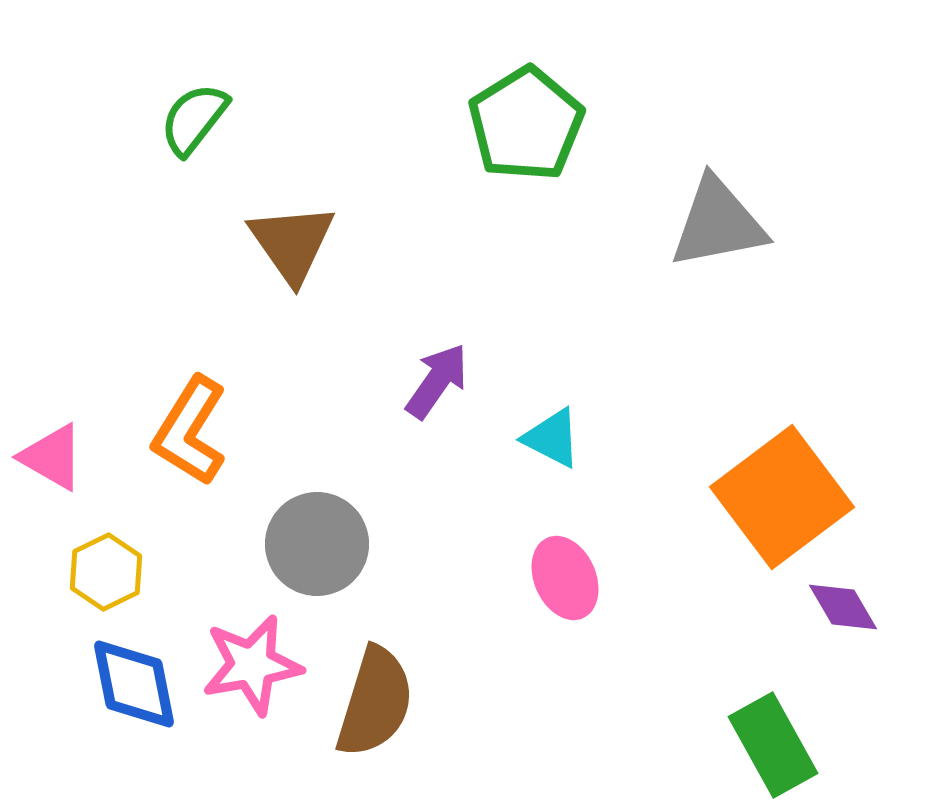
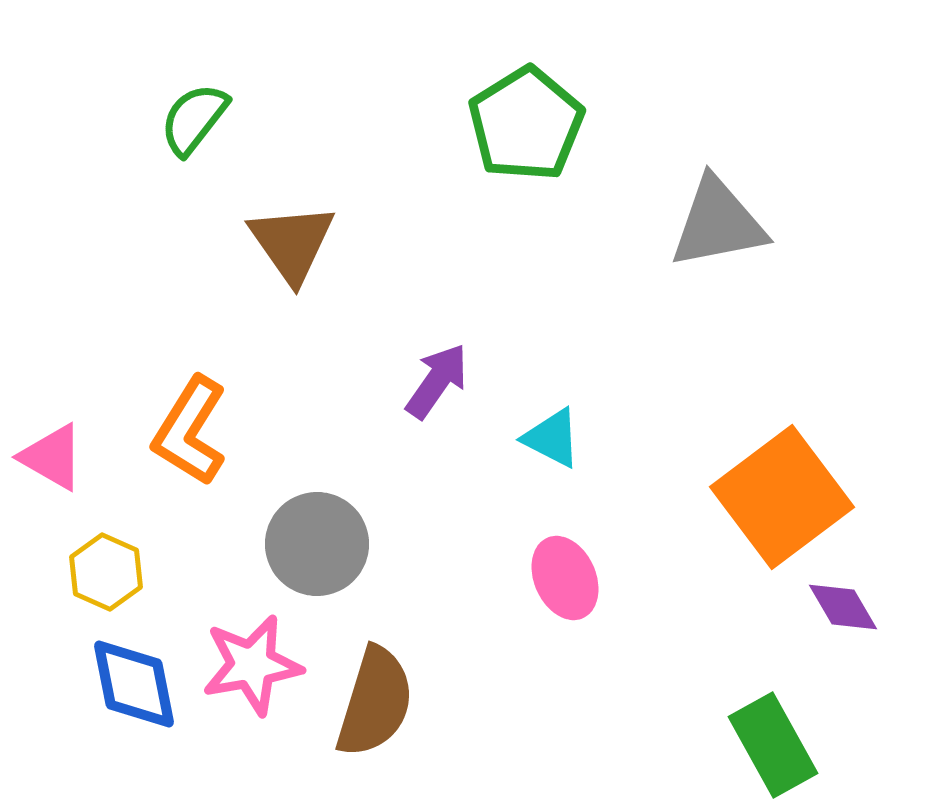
yellow hexagon: rotated 10 degrees counterclockwise
